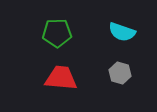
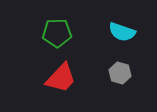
red trapezoid: rotated 128 degrees clockwise
